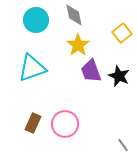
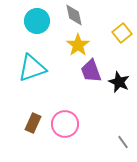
cyan circle: moved 1 px right, 1 px down
black star: moved 6 px down
gray line: moved 3 px up
